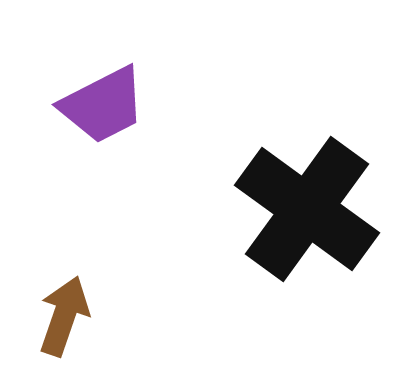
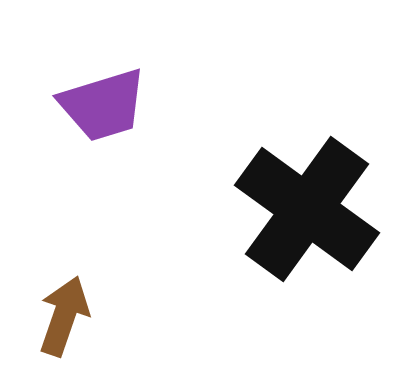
purple trapezoid: rotated 10 degrees clockwise
